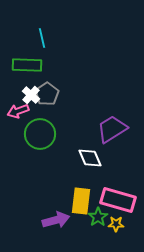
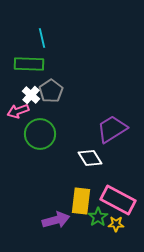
green rectangle: moved 2 px right, 1 px up
gray pentagon: moved 4 px right, 3 px up
white diamond: rotated 10 degrees counterclockwise
pink rectangle: rotated 12 degrees clockwise
